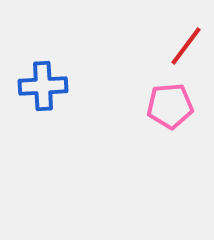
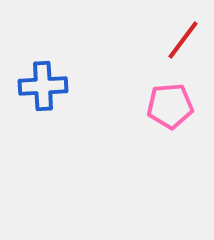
red line: moved 3 px left, 6 px up
